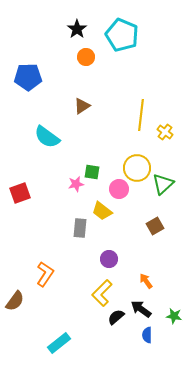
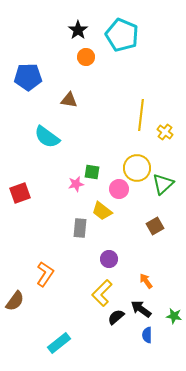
black star: moved 1 px right, 1 px down
brown triangle: moved 13 px left, 6 px up; rotated 42 degrees clockwise
